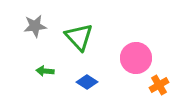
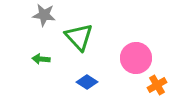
gray star: moved 9 px right, 11 px up; rotated 15 degrees clockwise
green arrow: moved 4 px left, 12 px up
orange cross: moved 2 px left
